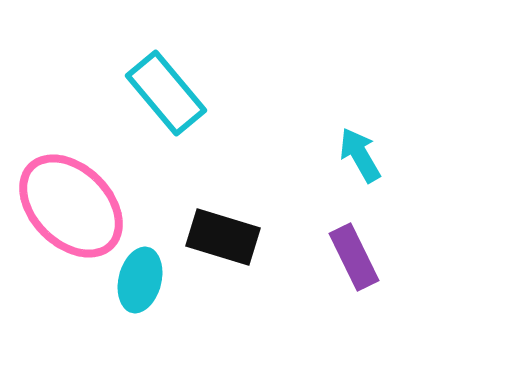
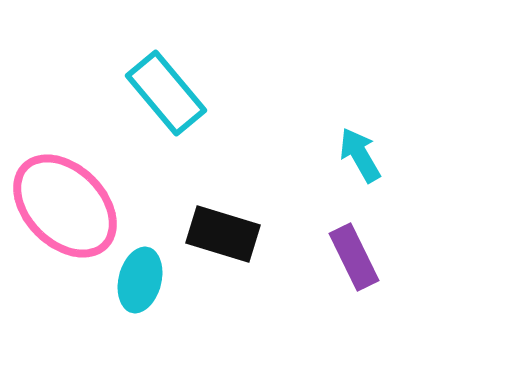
pink ellipse: moved 6 px left
black rectangle: moved 3 px up
